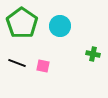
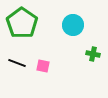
cyan circle: moved 13 px right, 1 px up
